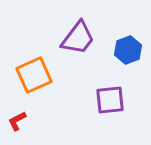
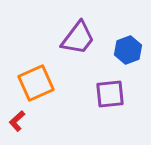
orange square: moved 2 px right, 8 px down
purple square: moved 6 px up
red L-shape: rotated 15 degrees counterclockwise
